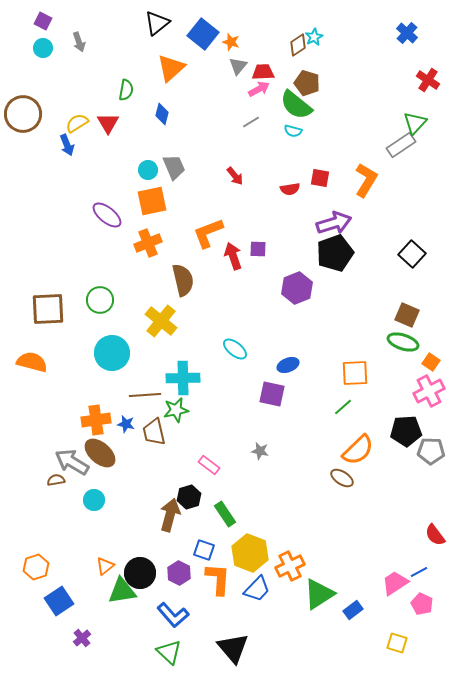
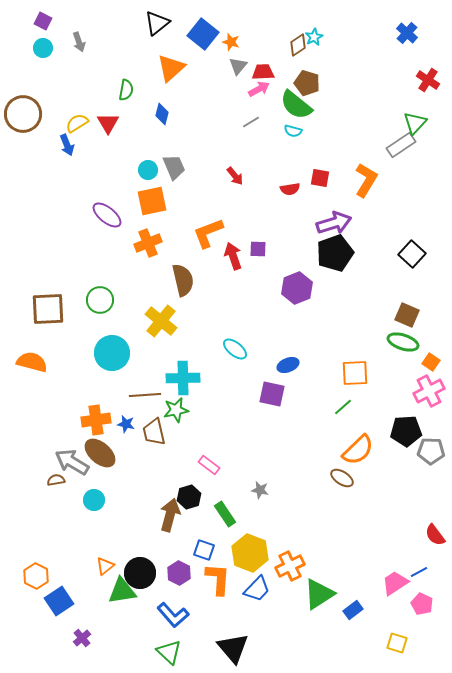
gray star at (260, 451): moved 39 px down
orange hexagon at (36, 567): moved 9 px down; rotated 15 degrees counterclockwise
